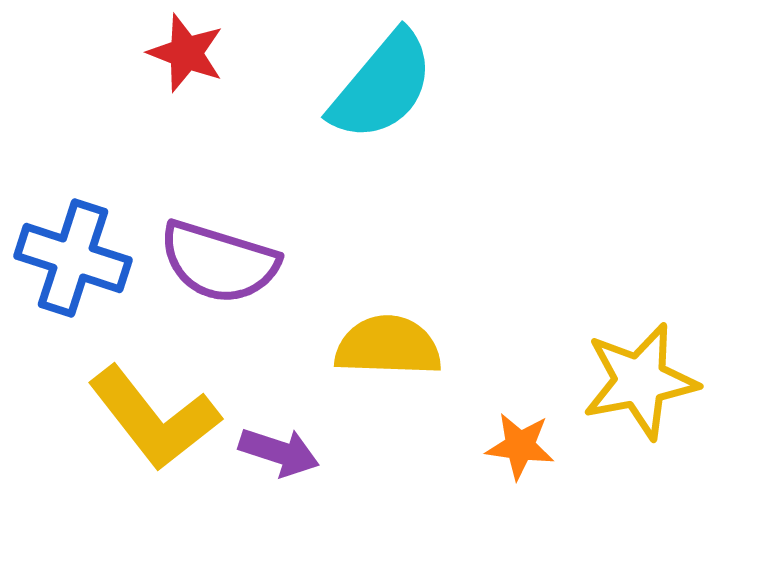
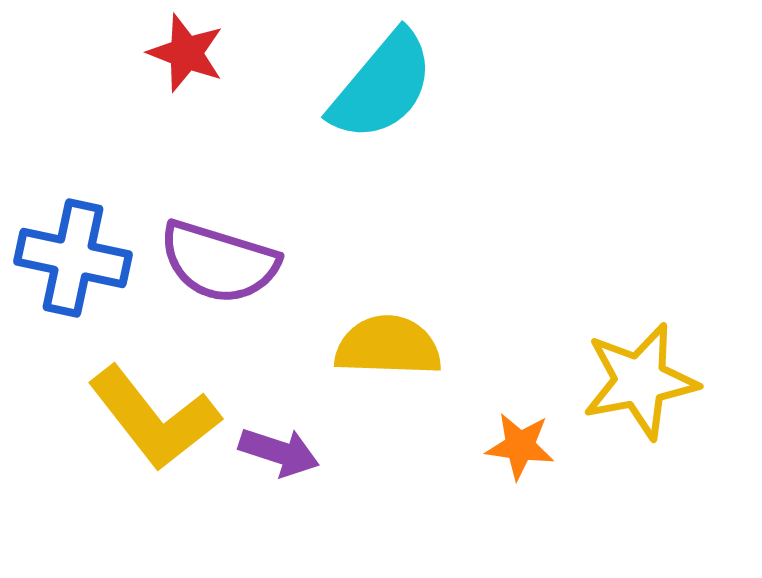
blue cross: rotated 6 degrees counterclockwise
